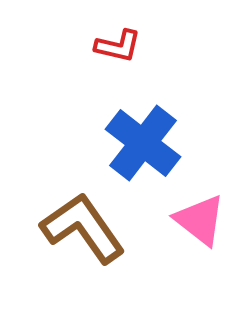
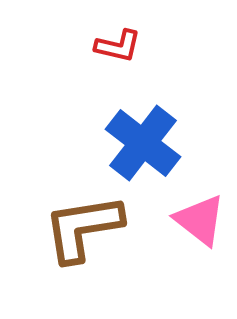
brown L-shape: rotated 64 degrees counterclockwise
